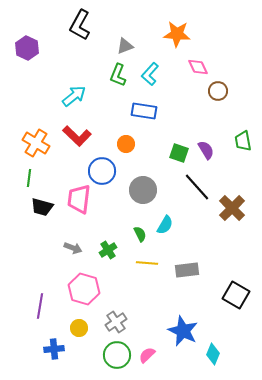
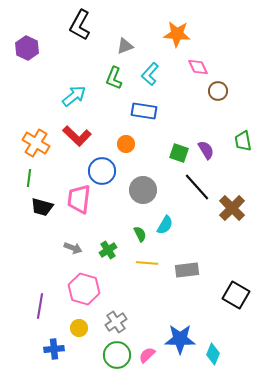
green L-shape: moved 4 px left, 3 px down
blue star: moved 3 px left, 8 px down; rotated 24 degrees counterclockwise
